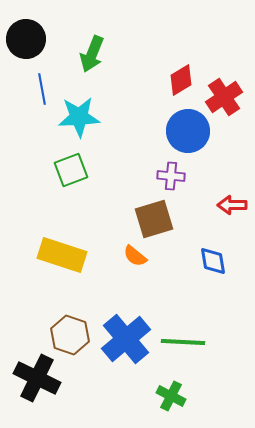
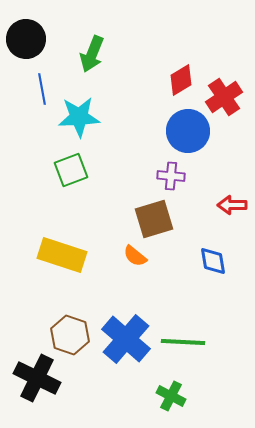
blue cross: rotated 9 degrees counterclockwise
